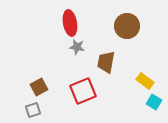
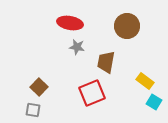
red ellipse: rotated 70 degrees counterclockwise
brown square: rotated 18 degrees counterclockwise
red square: moved 9 px right, 2 px down
gray square: rotated 28 degrees clockwise
